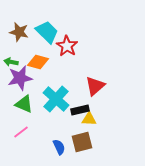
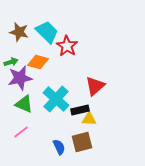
green arrow: rotated 152 degrees clockwise
